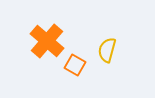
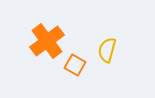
orange cross: rotated 12 degrees clockwise
